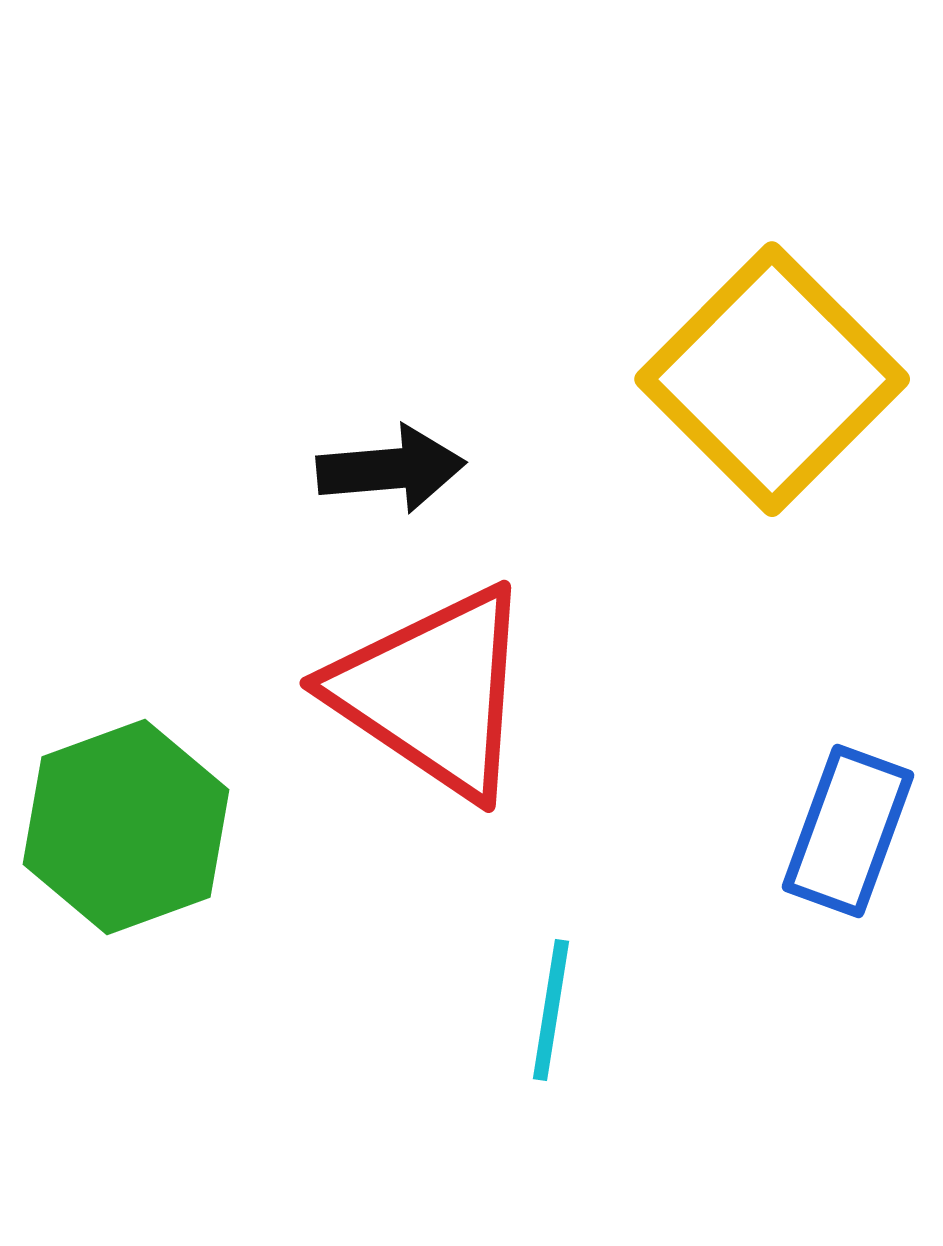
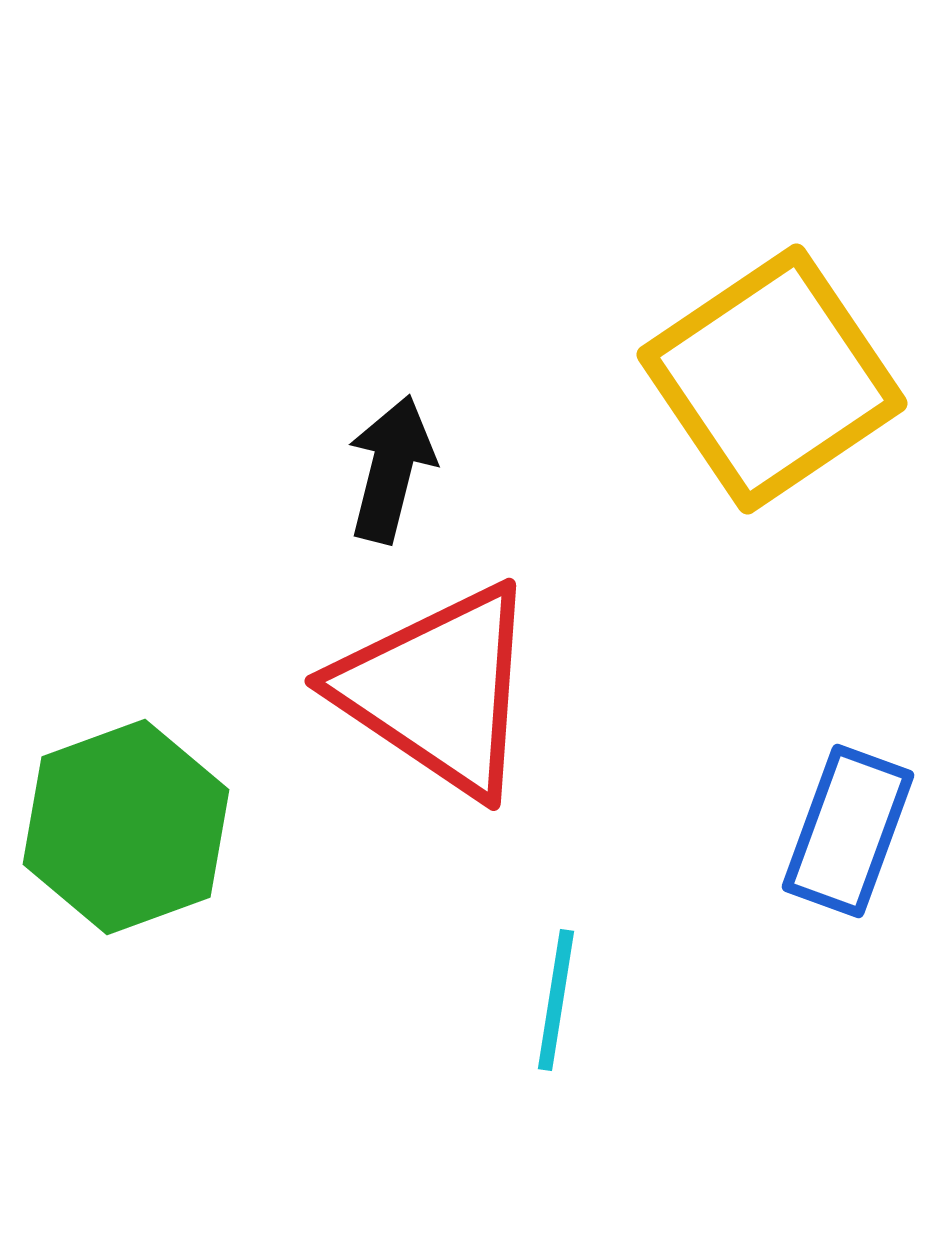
yellow square: rotated 11 degrees clockwise
black arrow: rotated 71 degrees counterclockwise
red triangle: moved 5 px right, 2 px up
cyan line: moved 5 px right, 10 px up
